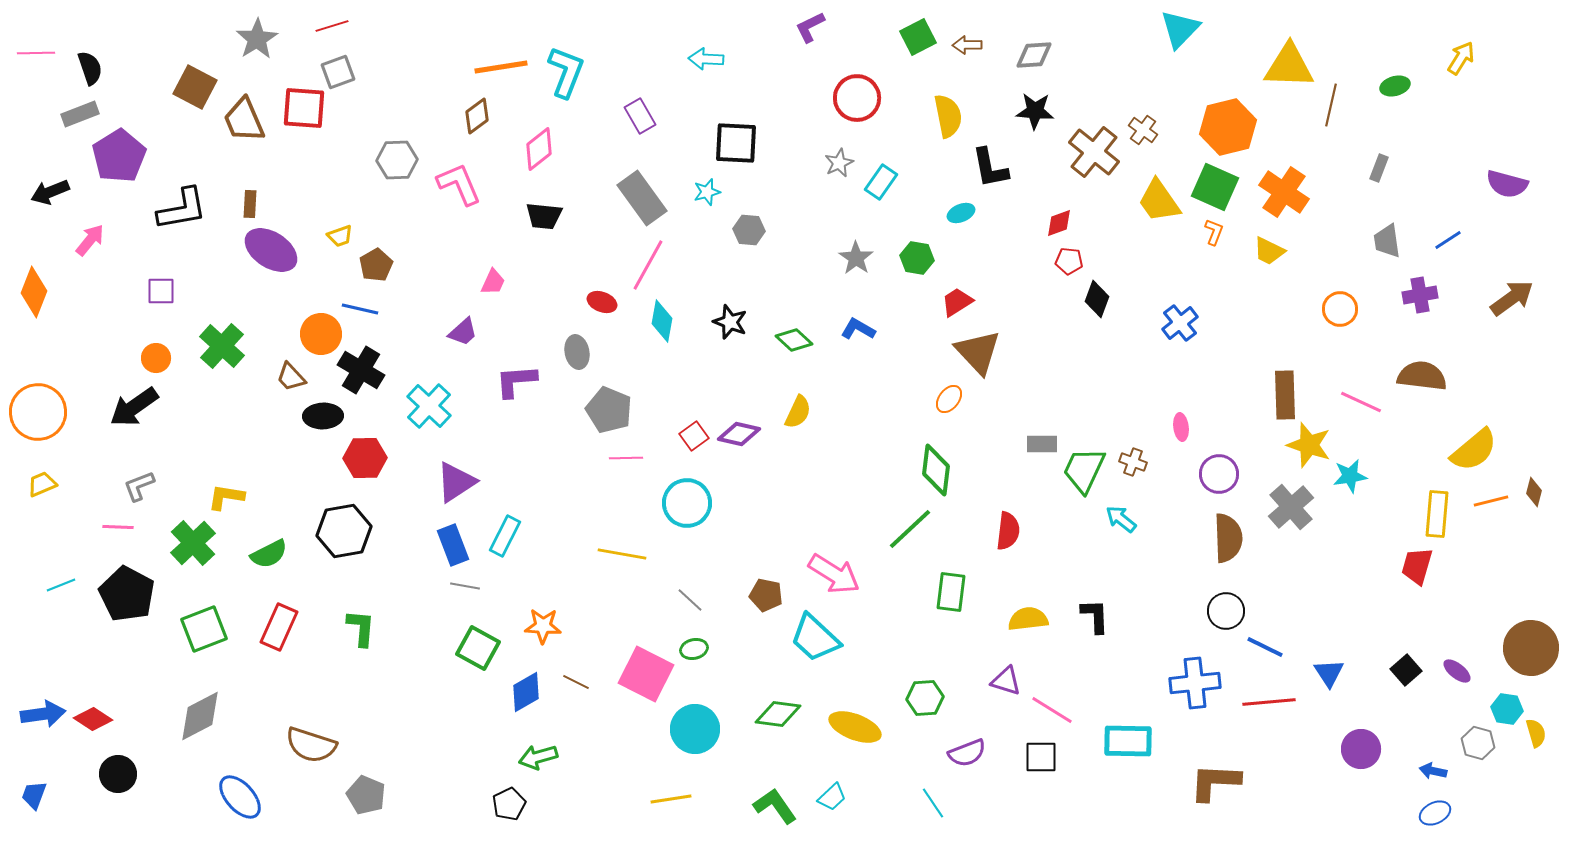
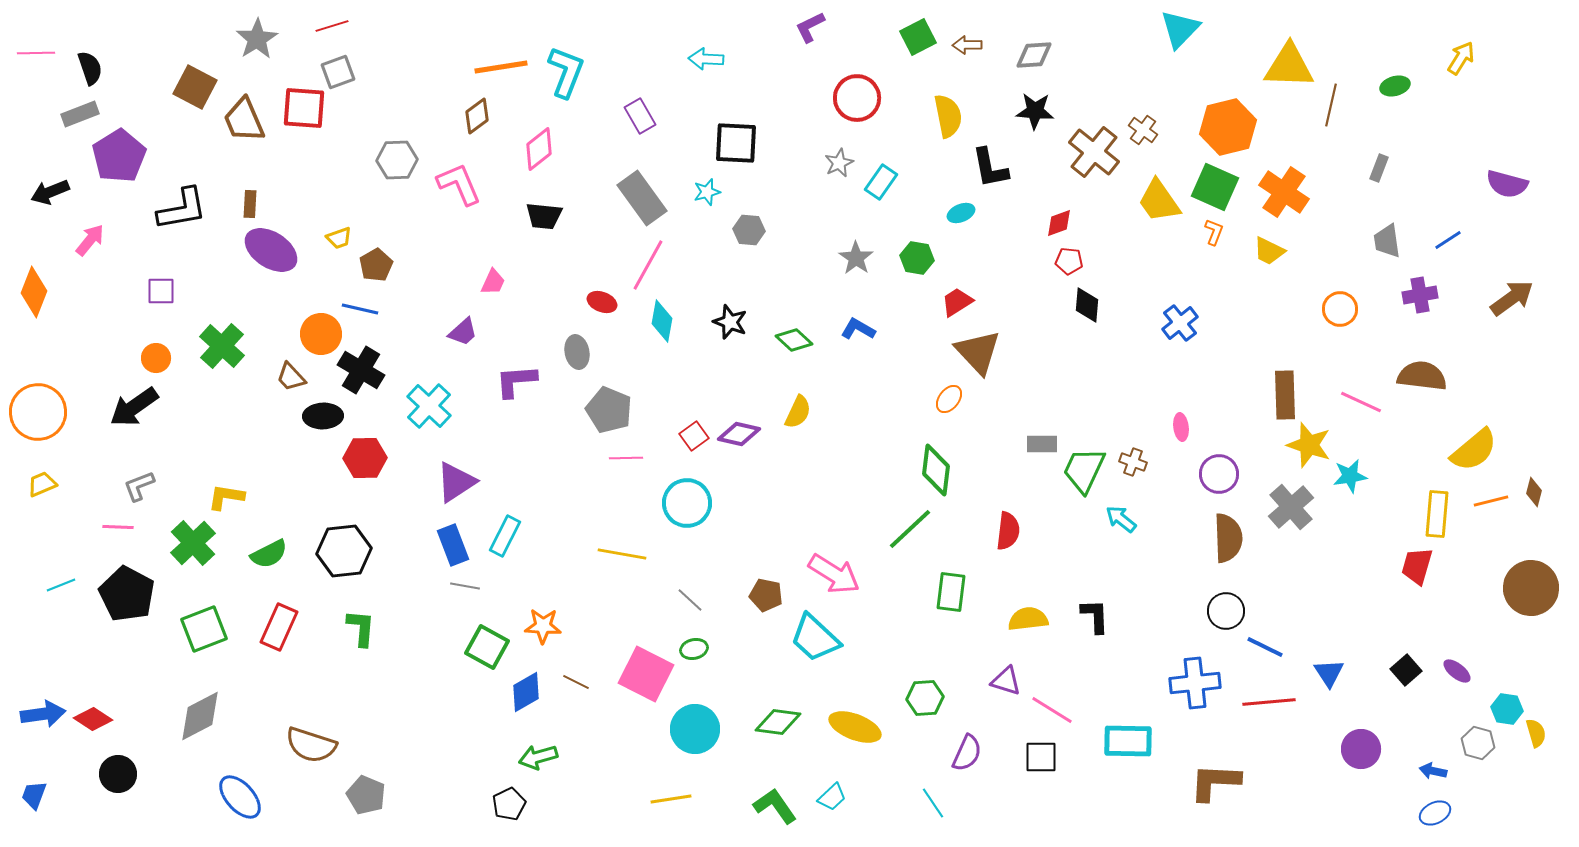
yellow trapezoid at (340, 236): moved 1 px left, 2 px down
black diamond at (1097, 299): moved 10 px left, 6 px down; rotated 15 degrees counterclockwise
black hexagon at (344, 531): moved 20 px down; rotated 4 degrees clockwise
green square at (478, 648): moved 9 px right, 1 px up
brown circle at (1531, 648): moved 60 px up
green diamond at (778, 714): moved 8 px down
purple semicircle at (967, 753): rotated 45 degrees counterclockwise
